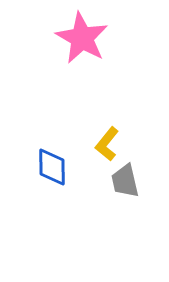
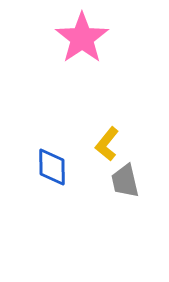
pink star: rotated 8 degrees clockwise
